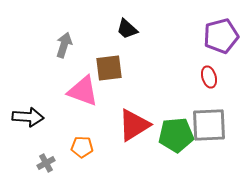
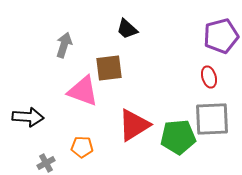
gray square: moved 3 px right, 6 px up
green pentagon: moved 2 px right, 2 px down
